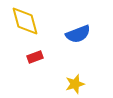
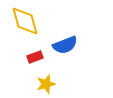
blue semicircle: moved 13 px left, 11 px down
yellow star: moved 29 px left
